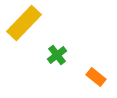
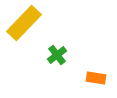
orange rectangle: moved 1 px down; rotated 30 degrees counterclockwise
